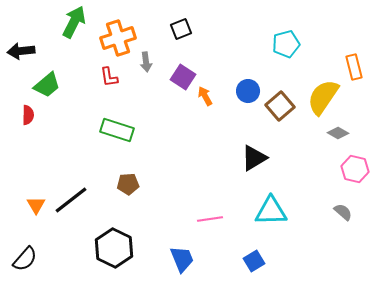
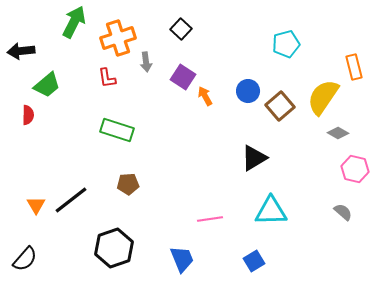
black square: rotated 25 degrees counterclockwise
red L-shape: moved 2 px left, 1 px down
black hexagon: rotated 15 degrees clockwise
